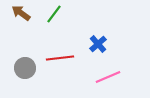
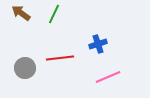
green line: rotated 12 degrees counterclockwise
blue cross: rotated 24 degrees clockwise
